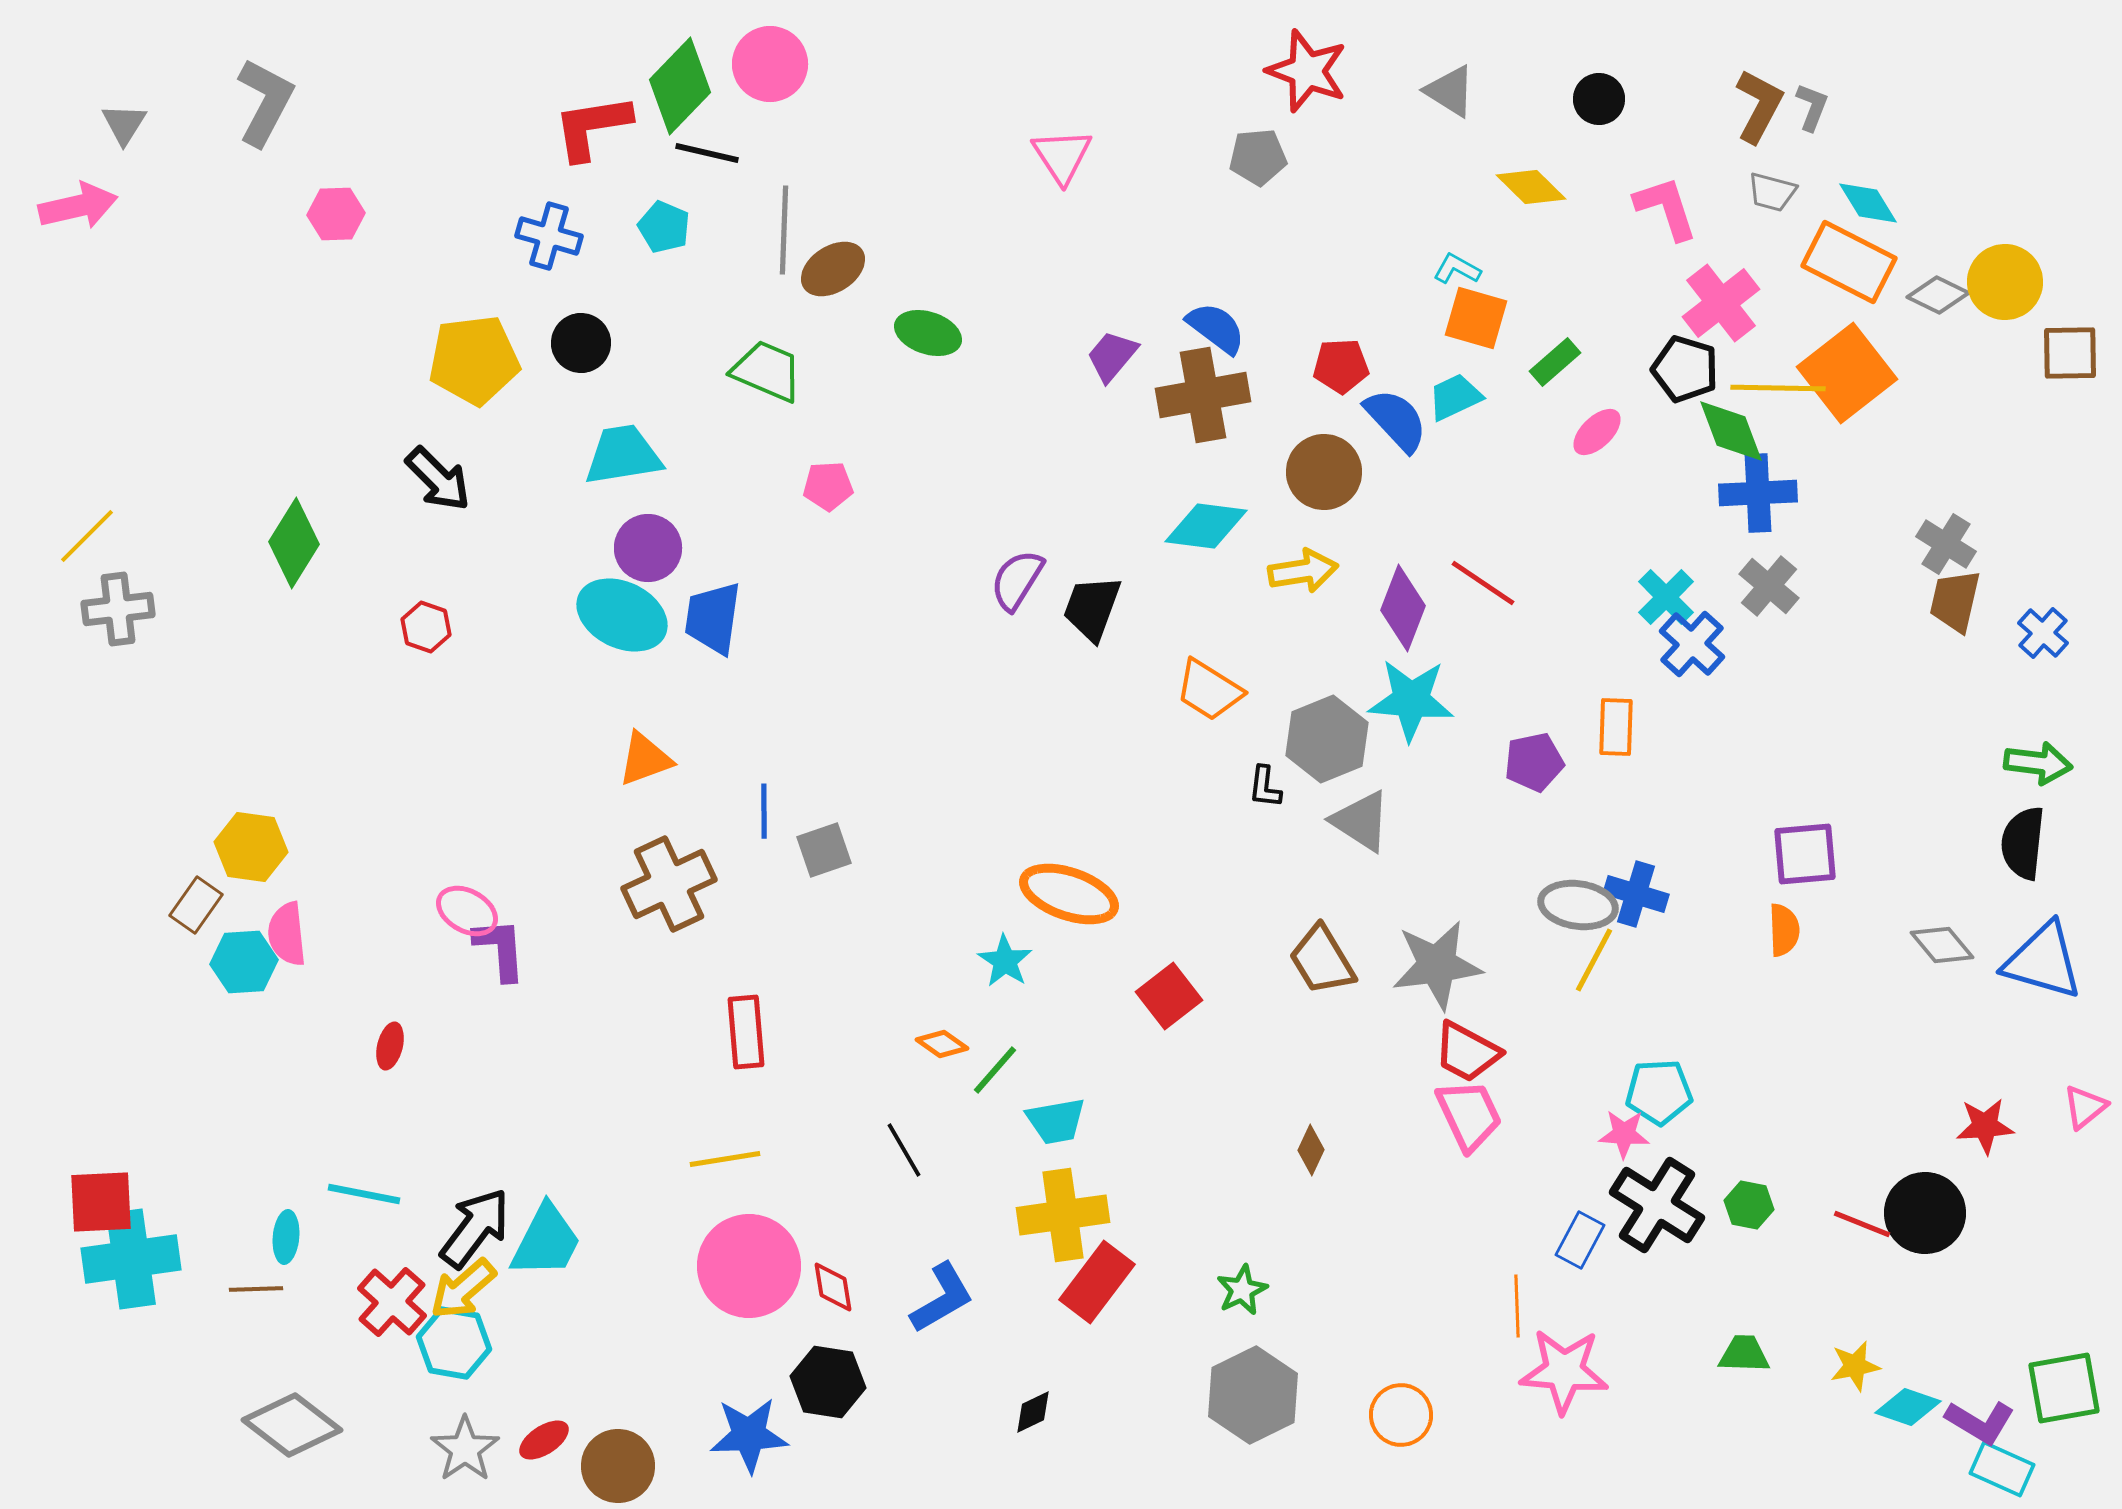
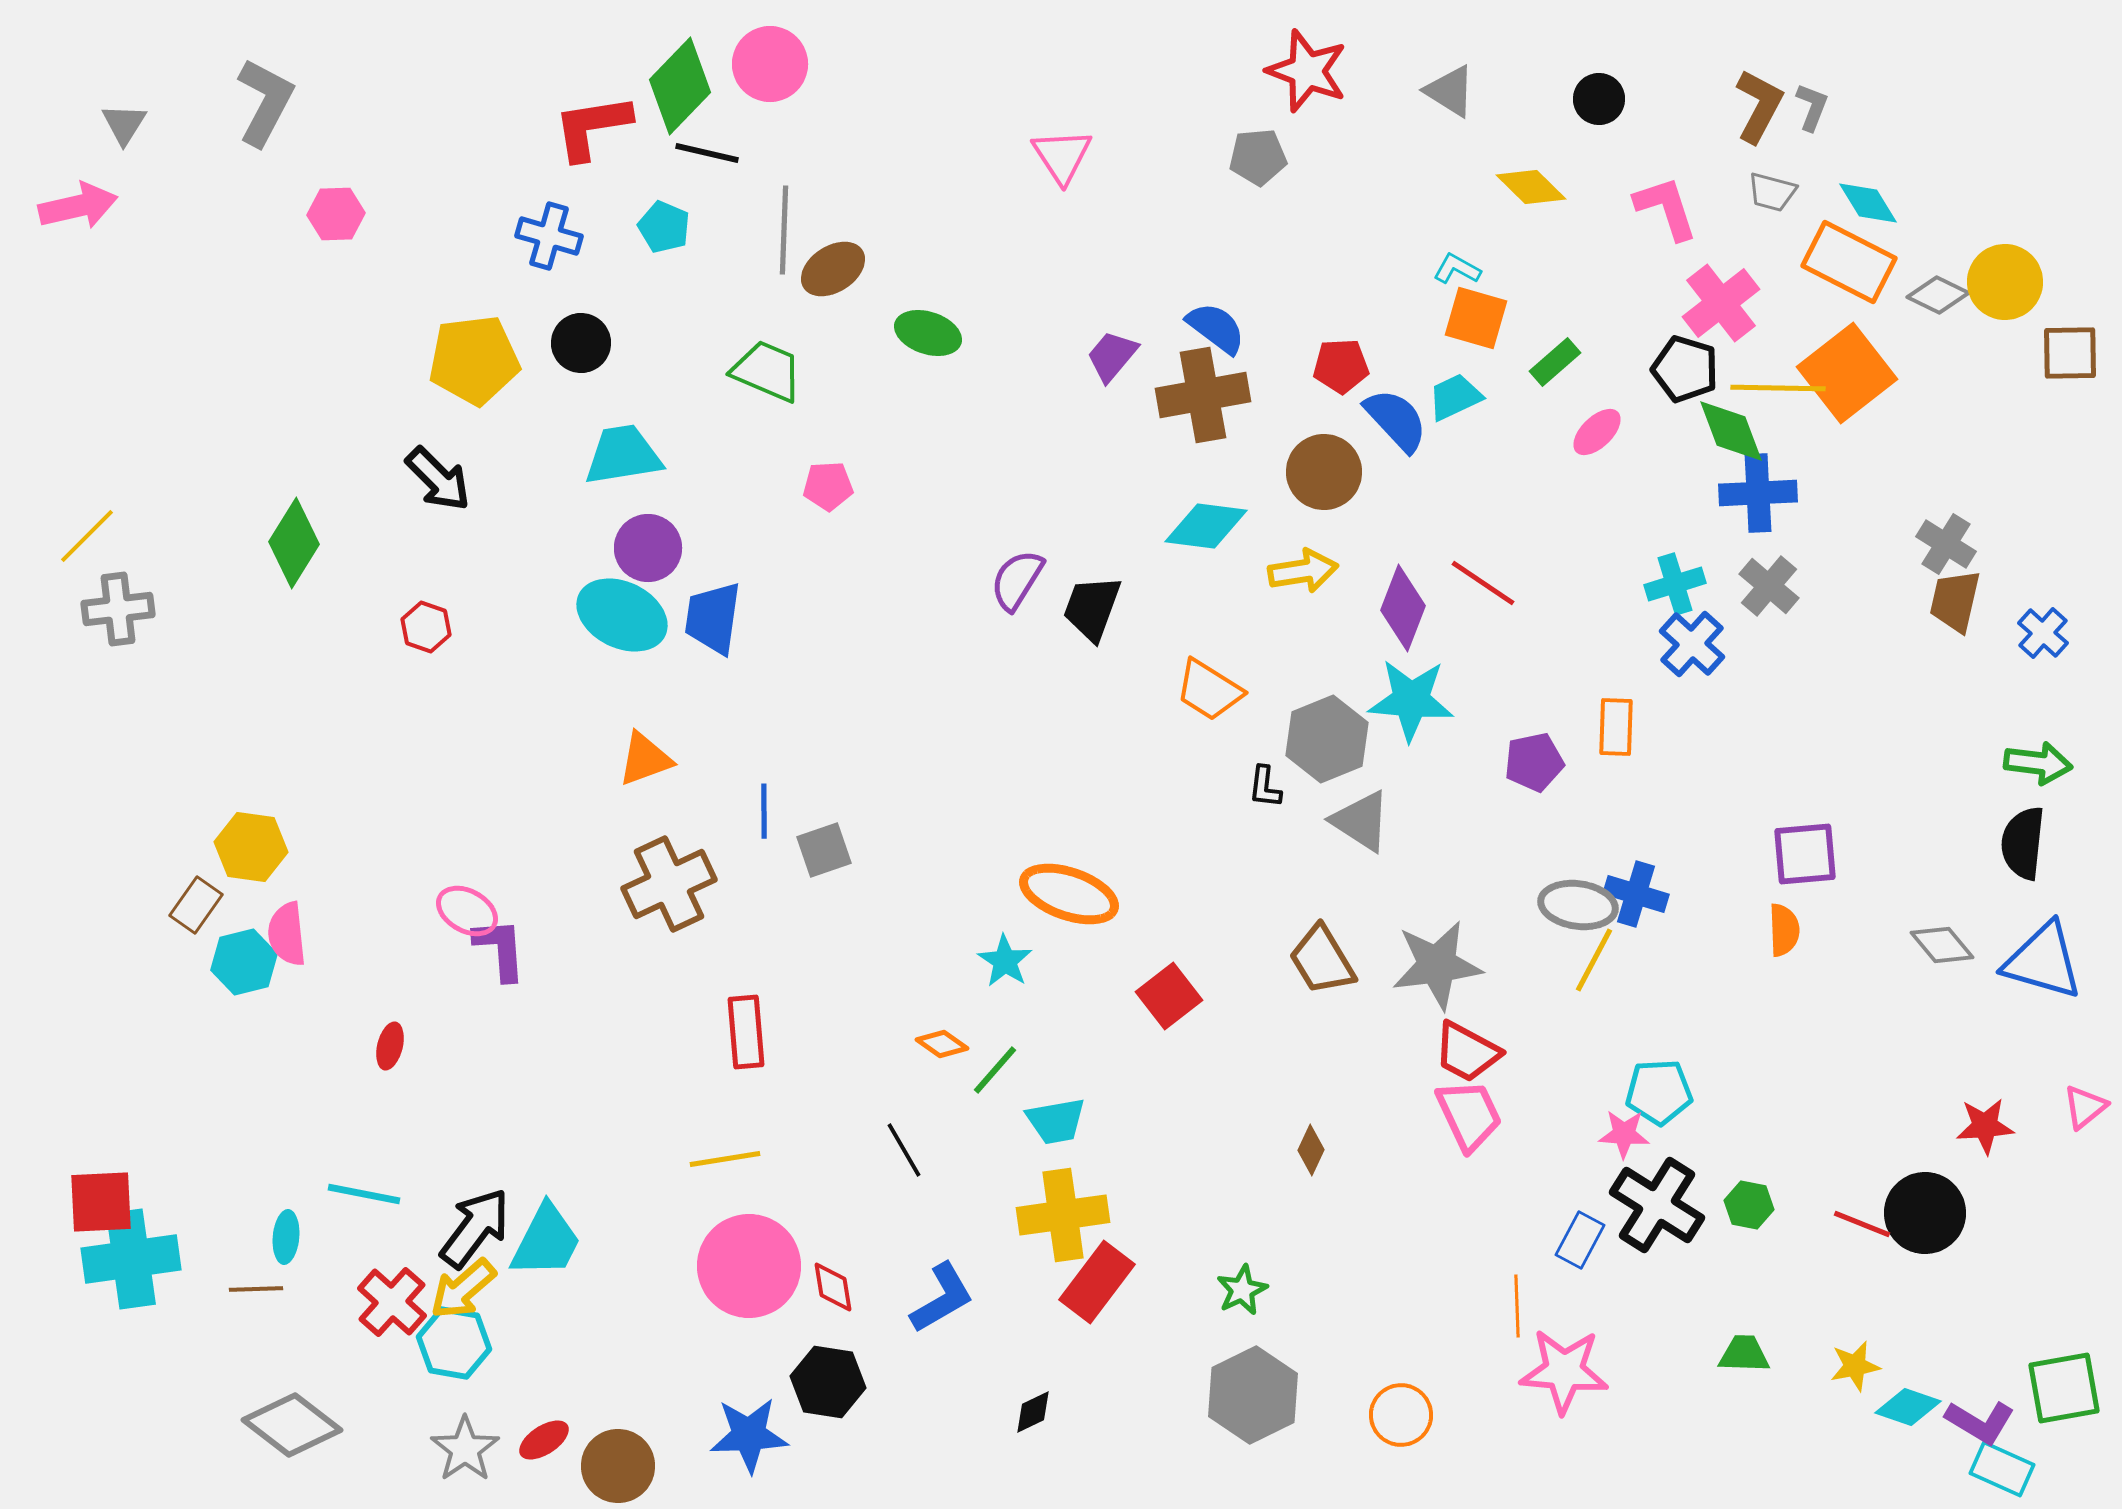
cyan cross at (1666, 597): moved 9 px right, 13 px up; rotated 28 degrees clockwise
cyan hexagon at (244, 962): rotated 10 degrees counterclockwise
